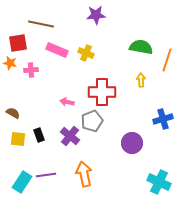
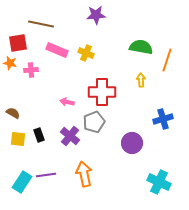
gray pentagon: moved 2 px right, 1 px down
